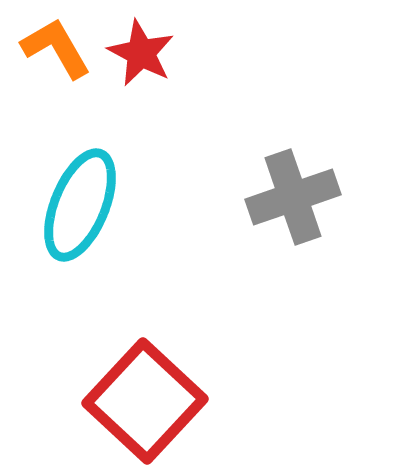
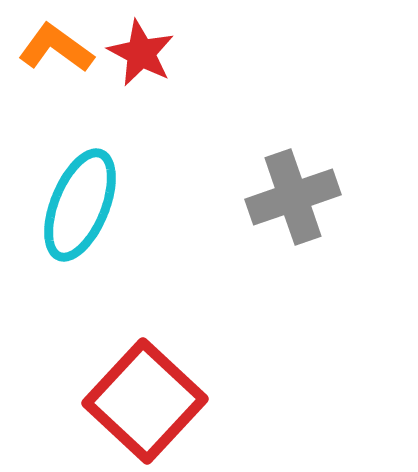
orange L-shape: rotated 24 degrees counterclockwise
